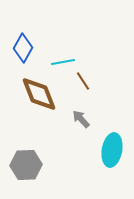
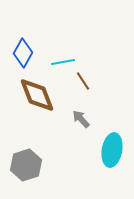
blue diamond: moved 5 px down
brown diamond: moved 2 px left, 1 px down
gray hexagon: rotated 16 degrees counterclockwise
